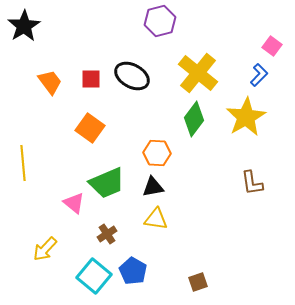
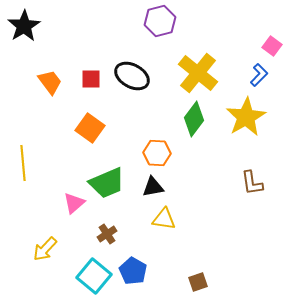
pink triangle: rotated 40 degrees clockwise
yellow triangle: moved 8 px right
